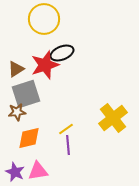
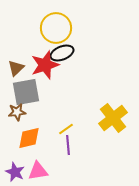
yellow circle: moved 12 px right, 9 px down
brown triangle: moved 1 px up; rotated 12 degrees counterclockwise
gray square: moved 2 px up; rotated 8 degrees clockwise
